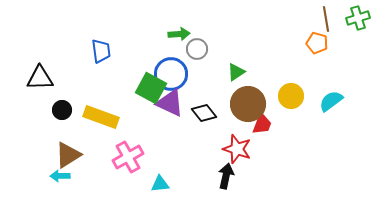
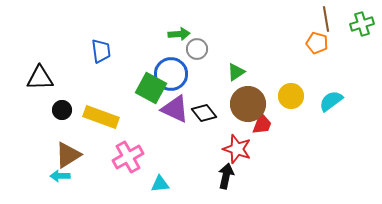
green cross: moved 4 px right, 6 px down
purple triangle: moved 5 px right, 6 px down
